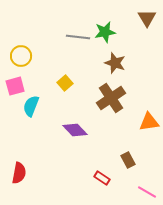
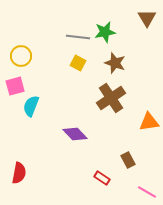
yellow square: moved 13 px right, 20 px up; rotated 21 degrees counterclockwise
purple diamond: moved 4 px down
